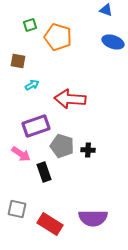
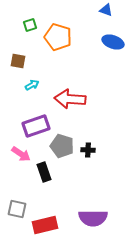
red rectangle: moved 5 px left, 1 px down; rotated 45 degrees counterclockwise
